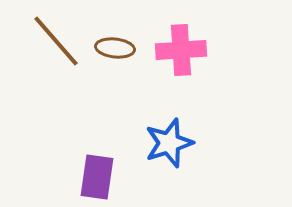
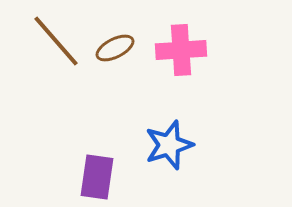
brown ellipse: rotated 33 degrees counterclockwise
blue star: moved 2 px down
